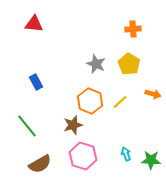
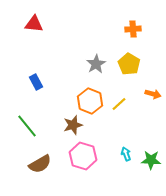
gray star: rotated 18 degrees clockwise
yellow line: moved 1 px left, 2 px down
